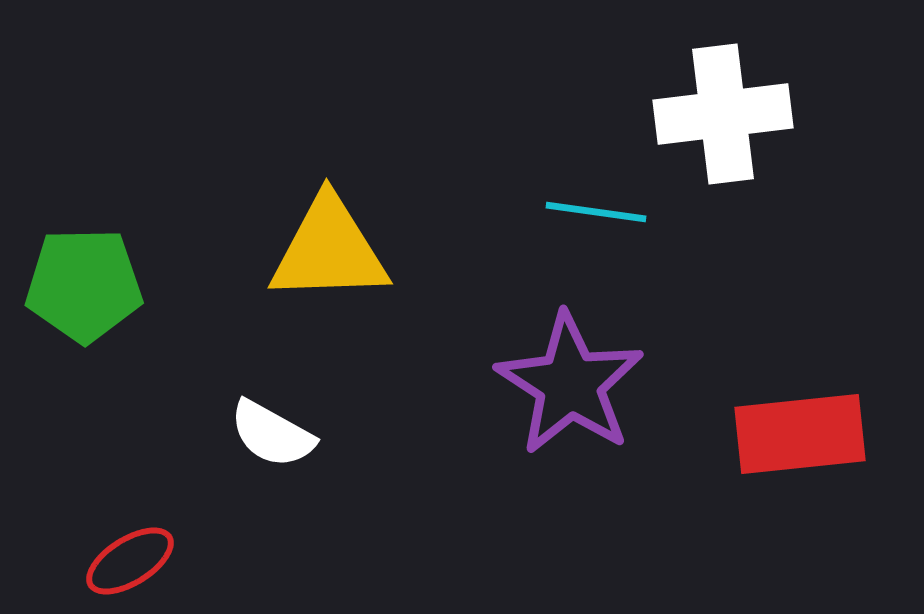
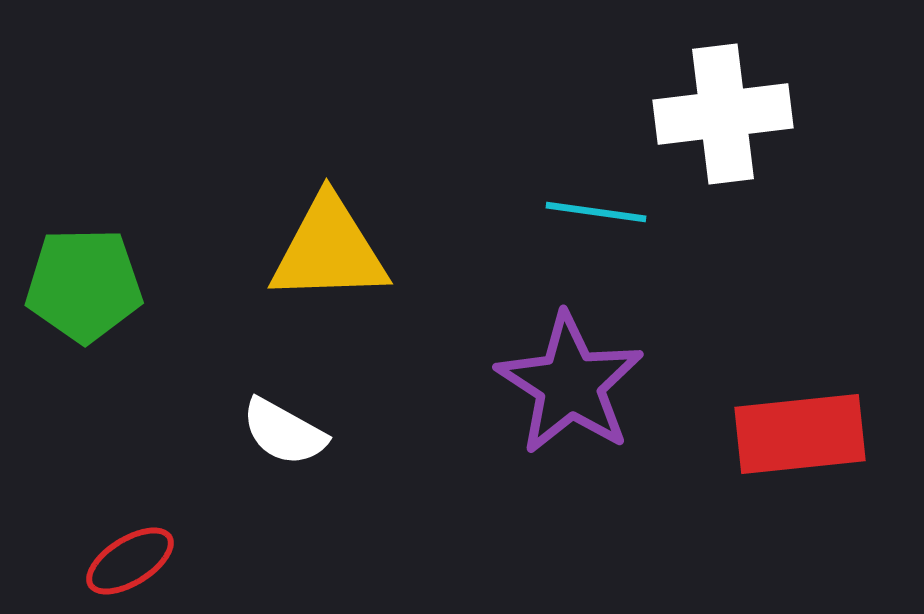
white semicircle: moved 12 px right, 2 px up
